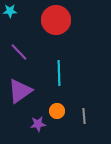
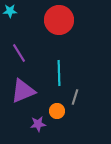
red circle: moved 3 px right
purple line: moved 1 px down; rotated 12 degrees clockwise
purple triangle: moved 3 px right; rotated 12 degrees clockwise
gray line: moved 9 px left, 19 px up; rotated 21 degrees clockwise
